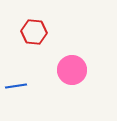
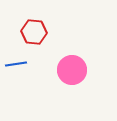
blue line: moved 22 px up
